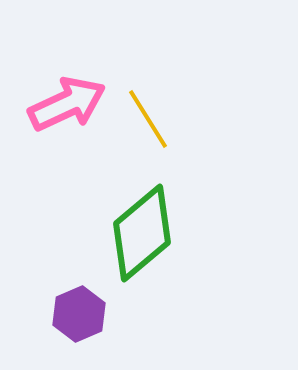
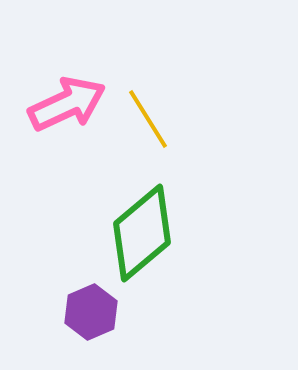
purple hexagon: moved 12 px right, 2 px up
